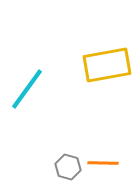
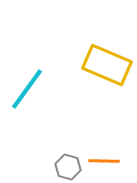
yellow rectangle: rotated 33 degrees clockwise
orange line: moved 1 px right, 2 px up
